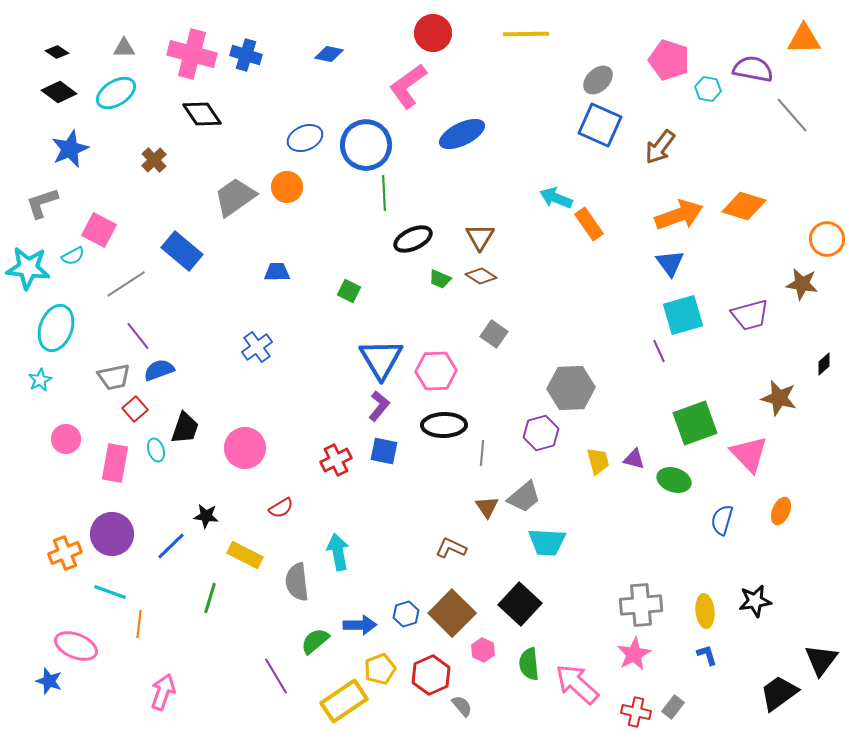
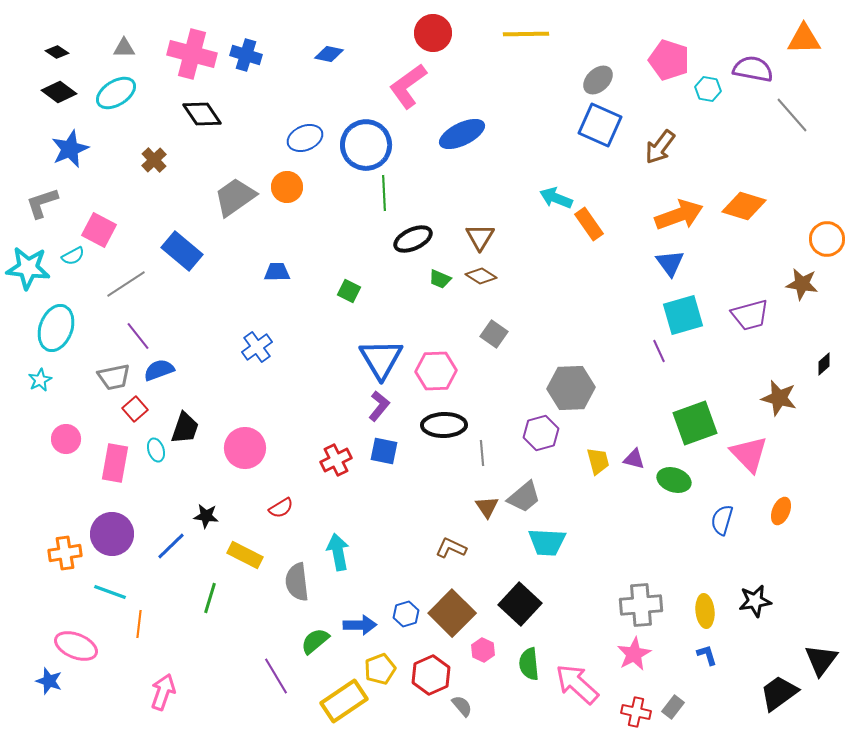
gray line at (482, 453): rotated 10 degrees counterclockwise
orange cross at (65, 553): rotated 12 degrees clockwise
